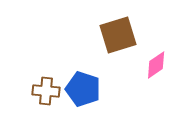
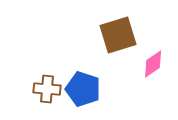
pink diamond: moved 3 px left, 1 px up
brown cross: moved 1 px right, 2 px up
